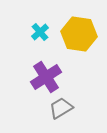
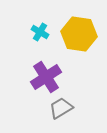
cyan cross: rotated 18 degrees counterclockwise
